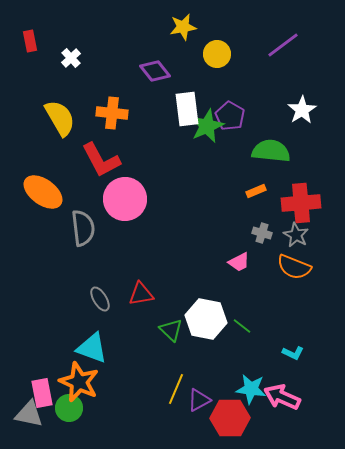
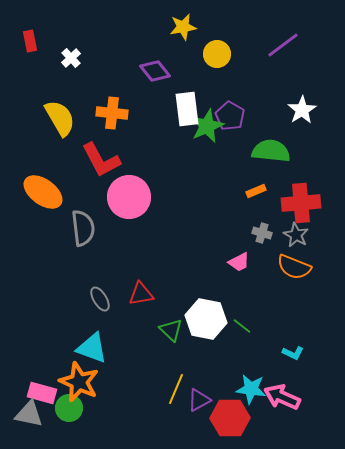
pink circle: moved 4 px right, 2 px up
pink rectangle: rotated 64 degrees counterclockwise
